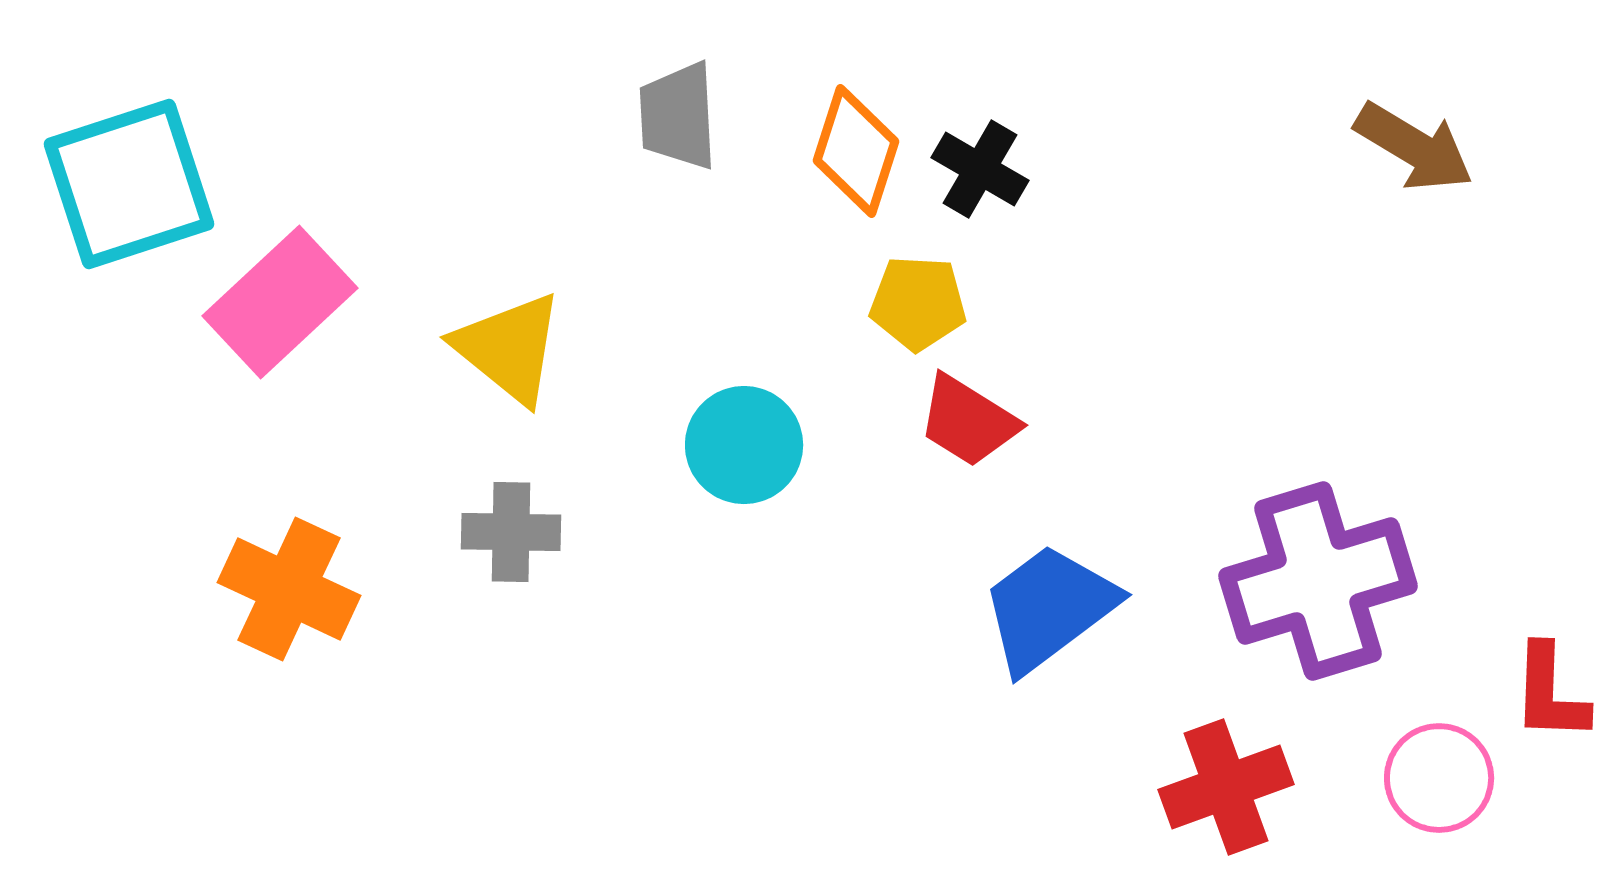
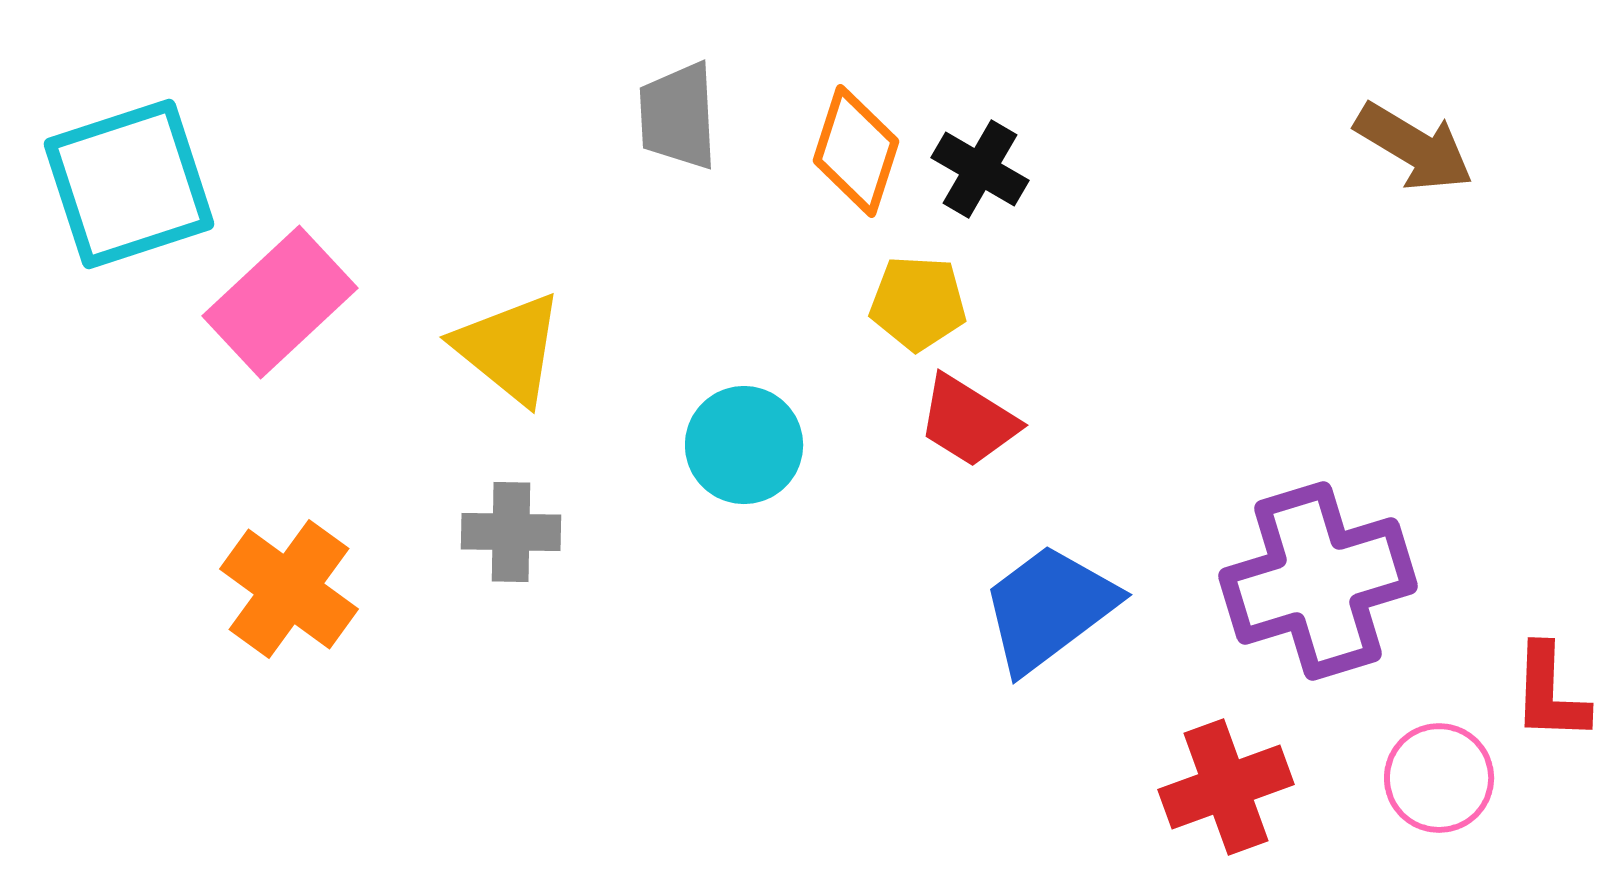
orange cross: rotated 11 degrees clockwise
